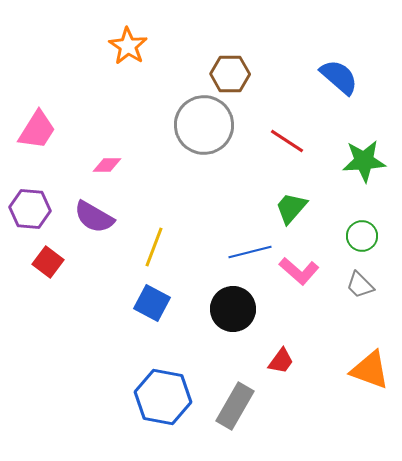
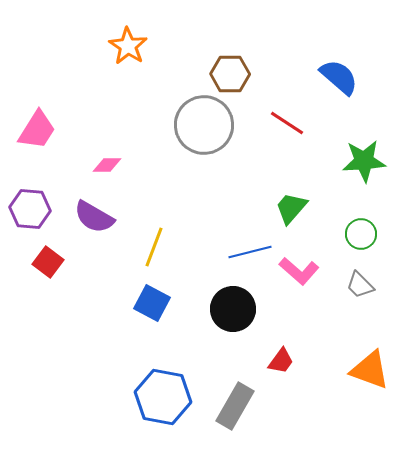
red line: moved 18 px up
green circle: moved 1 px left, 2 px up
